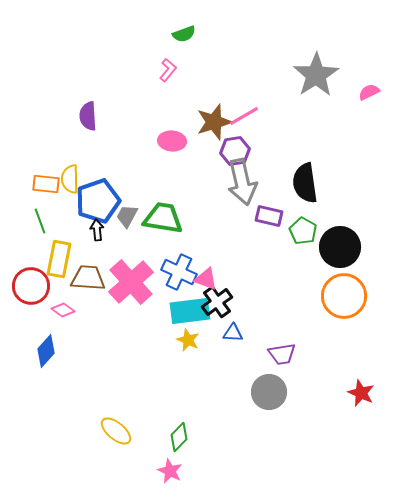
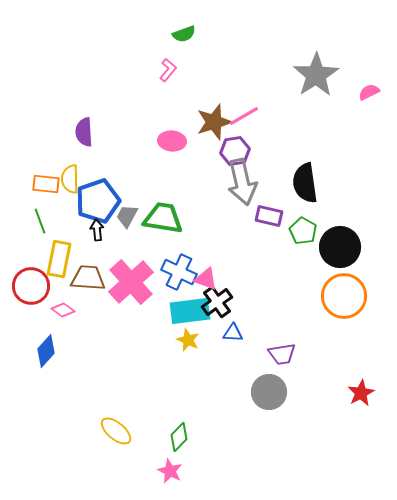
purple semicircle: moved 4 px left, 16 px down
red star: rotated 20 degrees clockwise
